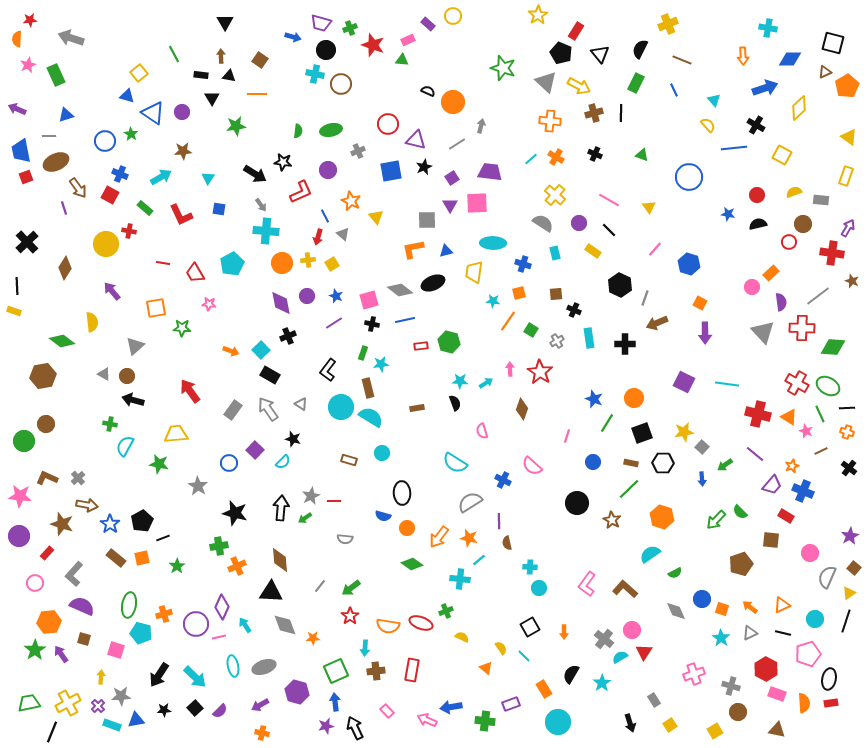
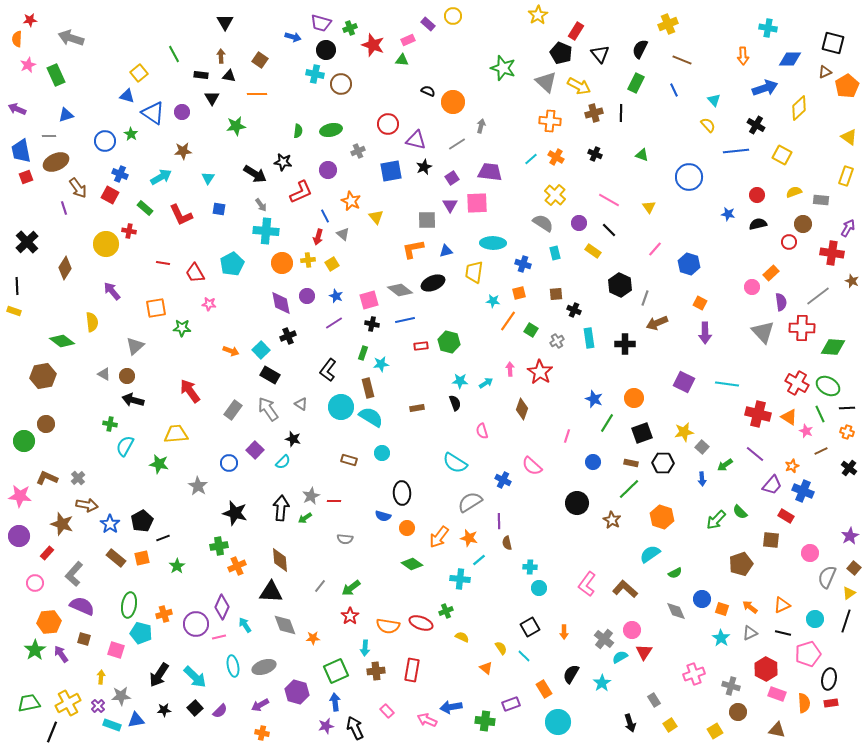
blue line at (734, 148): moved 2 px right, 3 px down
